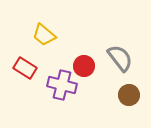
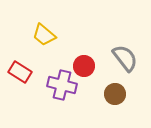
gray semicircle: moved 5 px right
red rectangle: moved 5 px left, 4 px down
brown circle: moved 14 px left, 1 px up
